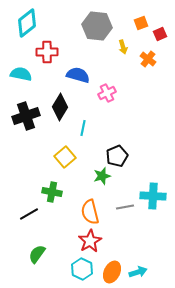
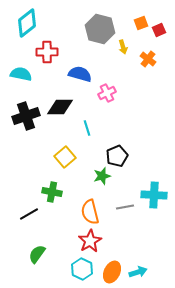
gray hexagon: moved 3 px right, 3 px down; rotated 8 degrees clockwise
red square: moved 1 px left, 4 px up
blue semicircle: moved 2 px right, 1 px up
black diamond: rotated 60 degrees clockwise
cyan line: moved 4 px right; rotated 28 degrees counterclockwise
cyan cross: moved 1 px right, 1 px up
